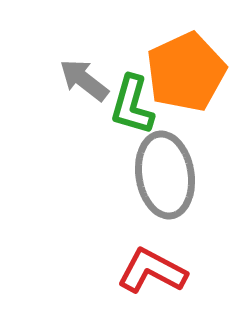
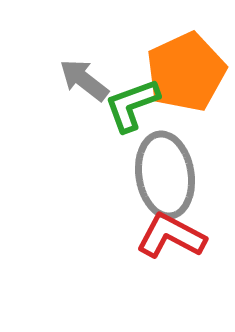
green L-shape: rotated 54 degrees clockwise
red L-shape: moved 19 px right, 35 px up
